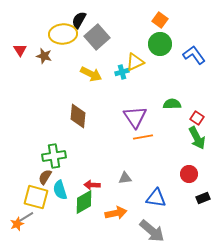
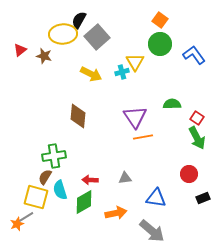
red triangle: rotated 24 degrees clockwise
yellow triangle: rotated 36 degrees counterclockwise
red arrow: moved 2 px left, 5 px up
